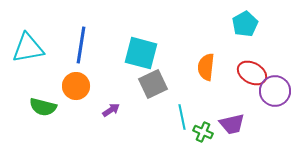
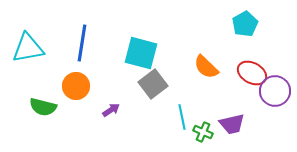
blue line: moved 1 px right, 2 px up
orange semicircle: rotated 52 degrees counterclockwise
gray square: rotated 12 degrees counterclockwise
